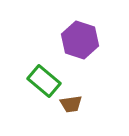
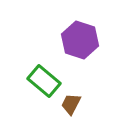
brown trapezoid: rotated 125 degrees clockwise
